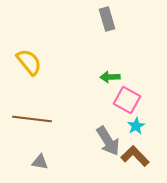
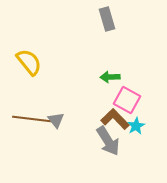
brown L-shape: moved 20 px left, 37 px up
gray triangle: moved 16 px right, 42 px up; rotated 42 degrees clockwise
